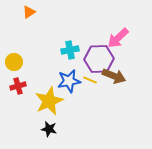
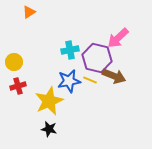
purple hexagon: moved 2 px left, 1 px up; rotated 16 degrees clockwise
